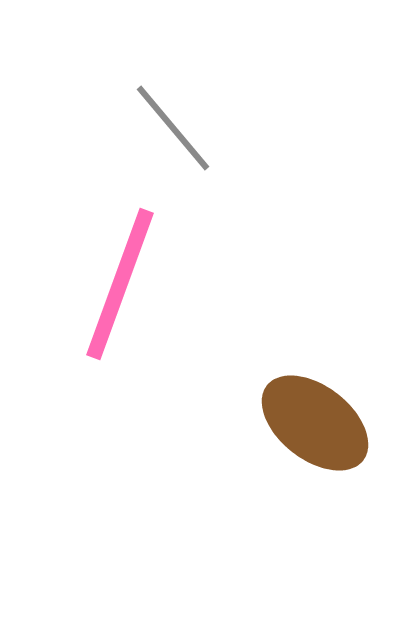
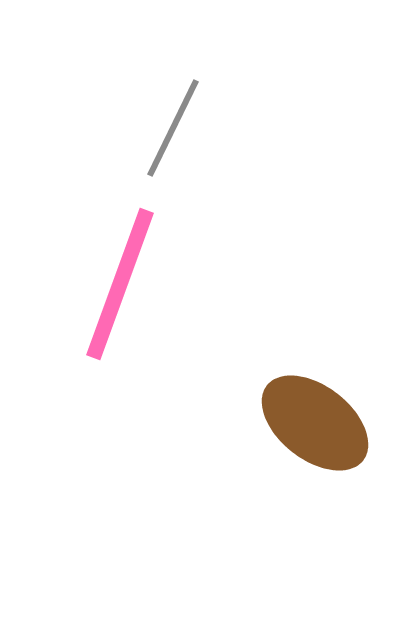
gray line: rotated 66 degrees clockwise
